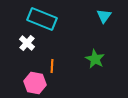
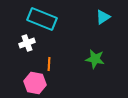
cyan triangle: moved 1 px left, 1 px down; rotated 21 degrees clockwise
white cross: rotated 28 degrees clockwise
green star: rotated 18 degrees counterclockwise
orange line: moved 3 px left, 2 px up
